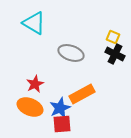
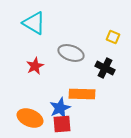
black cross: moved 10 px left, 14 px down
red star: moved 18 px up
orange rectangle: rotated 30 degrees clockwise
orange ellipse: moved 11 px down
